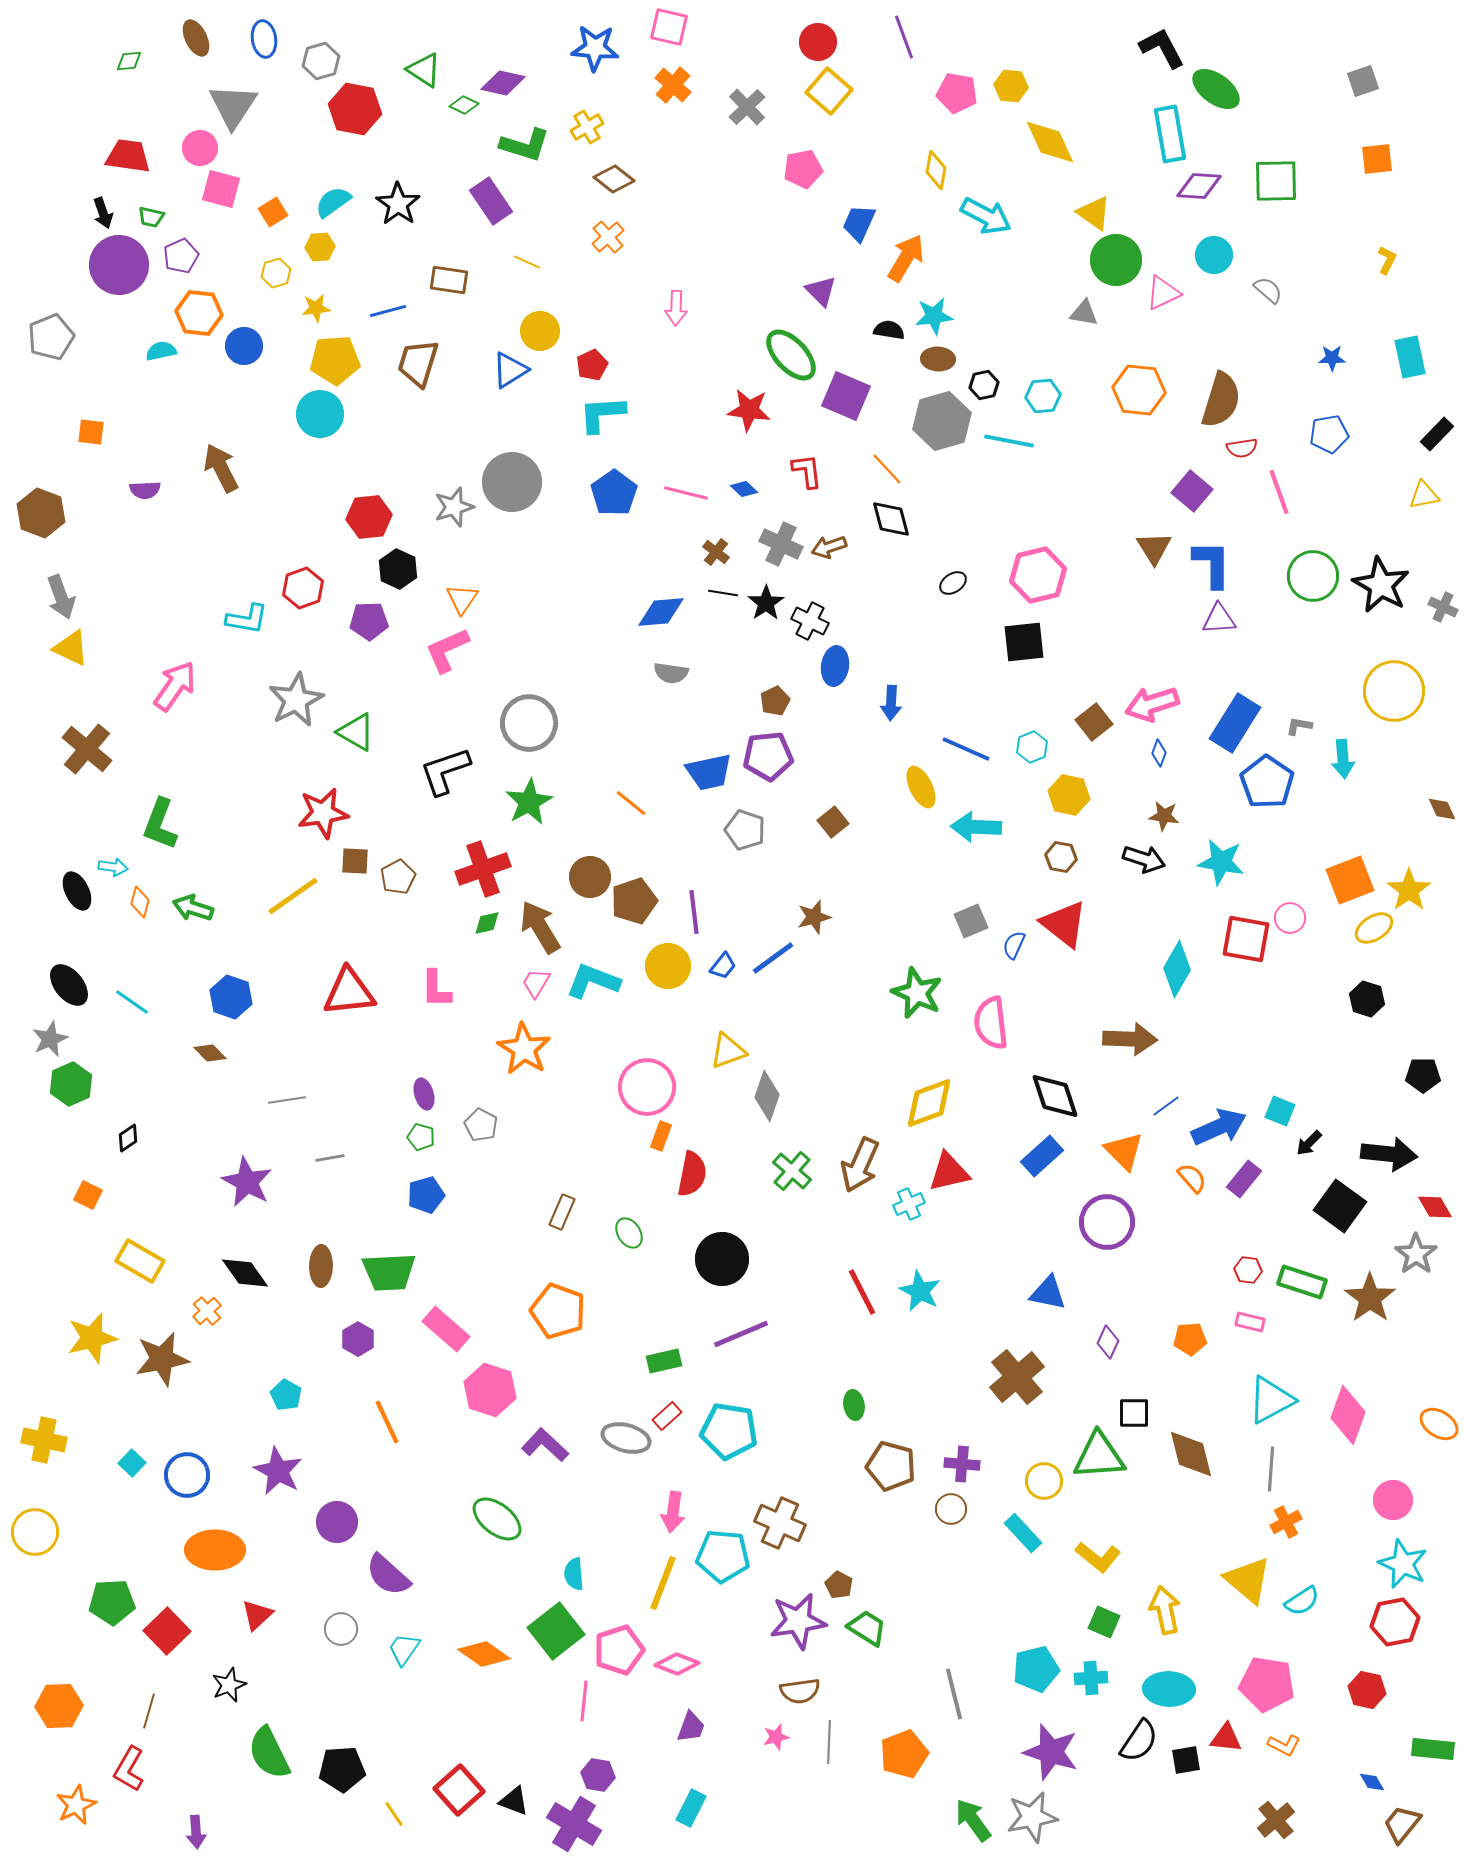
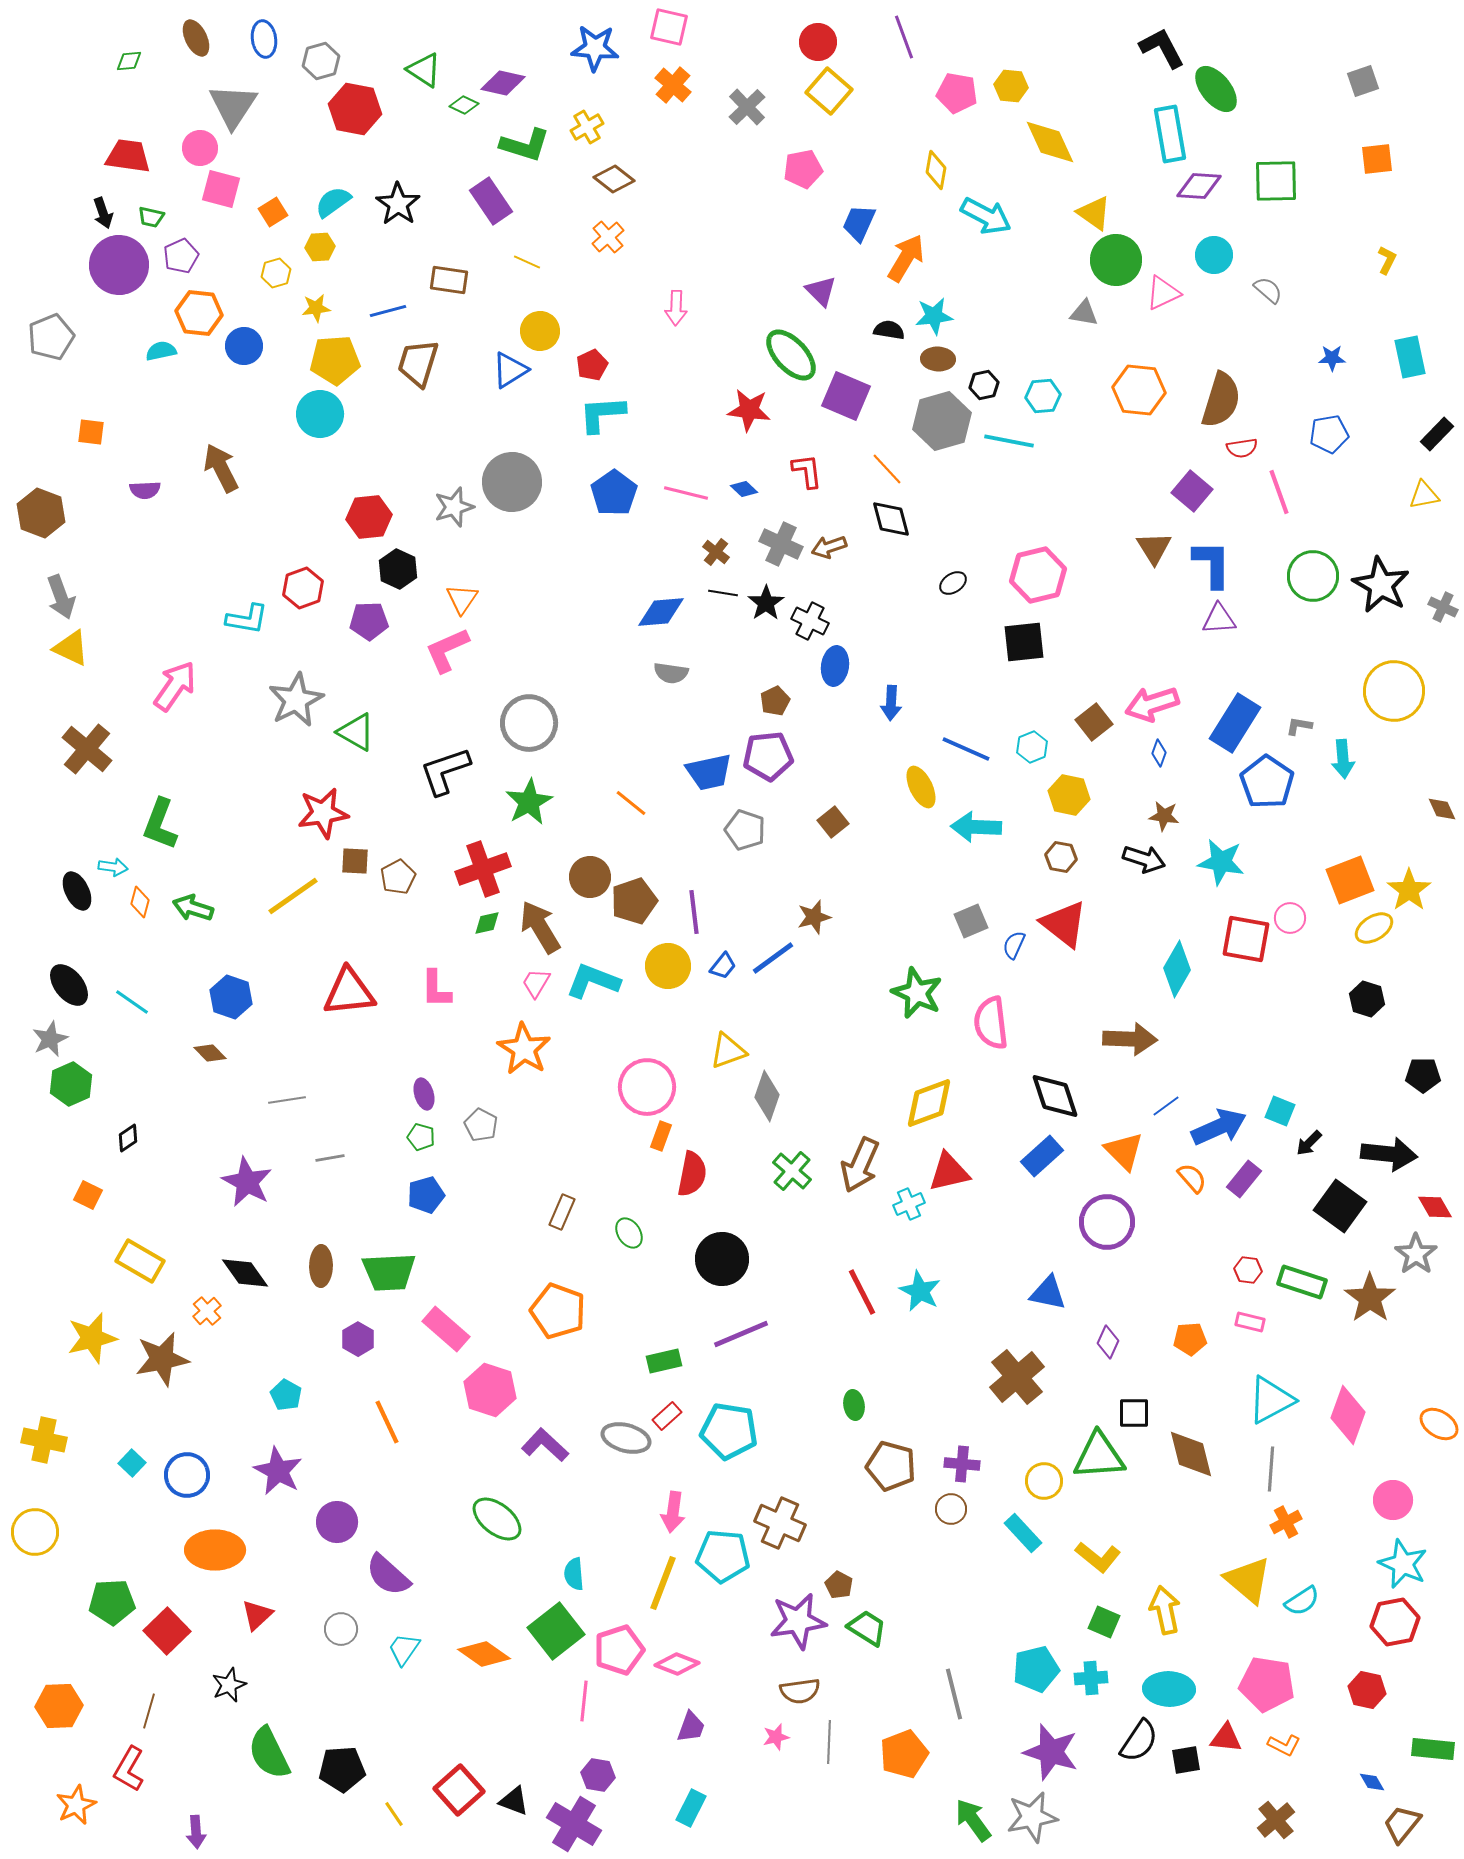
green ellipse at (1216, 89): rotated 15 degrees clockwise
